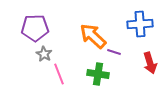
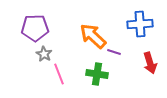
green cross: moved 1 px left
